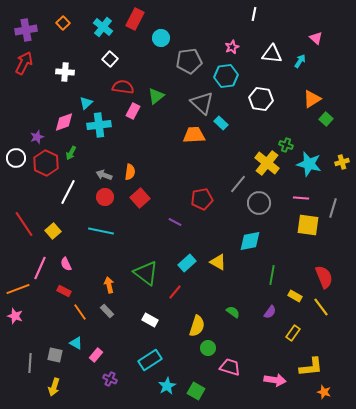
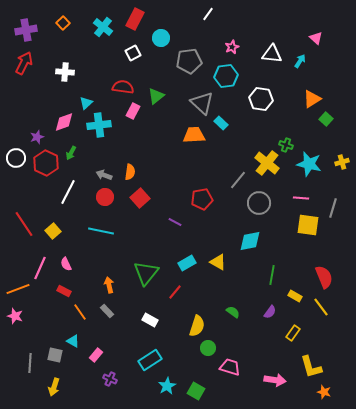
white line at (254, 14): moved 46 px left; rotated 24 degrees clockwise
white square at (110, 59): moved 23 px right, 6 px up; rotated 21 degrees clockwise
gray line at (238, 184): moved 4 px up
cyan rectangle at (187, 263): rotated 12 degrees clockwise
green triangle at (146, 273): rotated 32 degrees clockwise
cyan triangle at (76, 343): moved 3 px left, 2 px up
yellow L-shape at (311, 367): rotated 80 degrees clockwise
